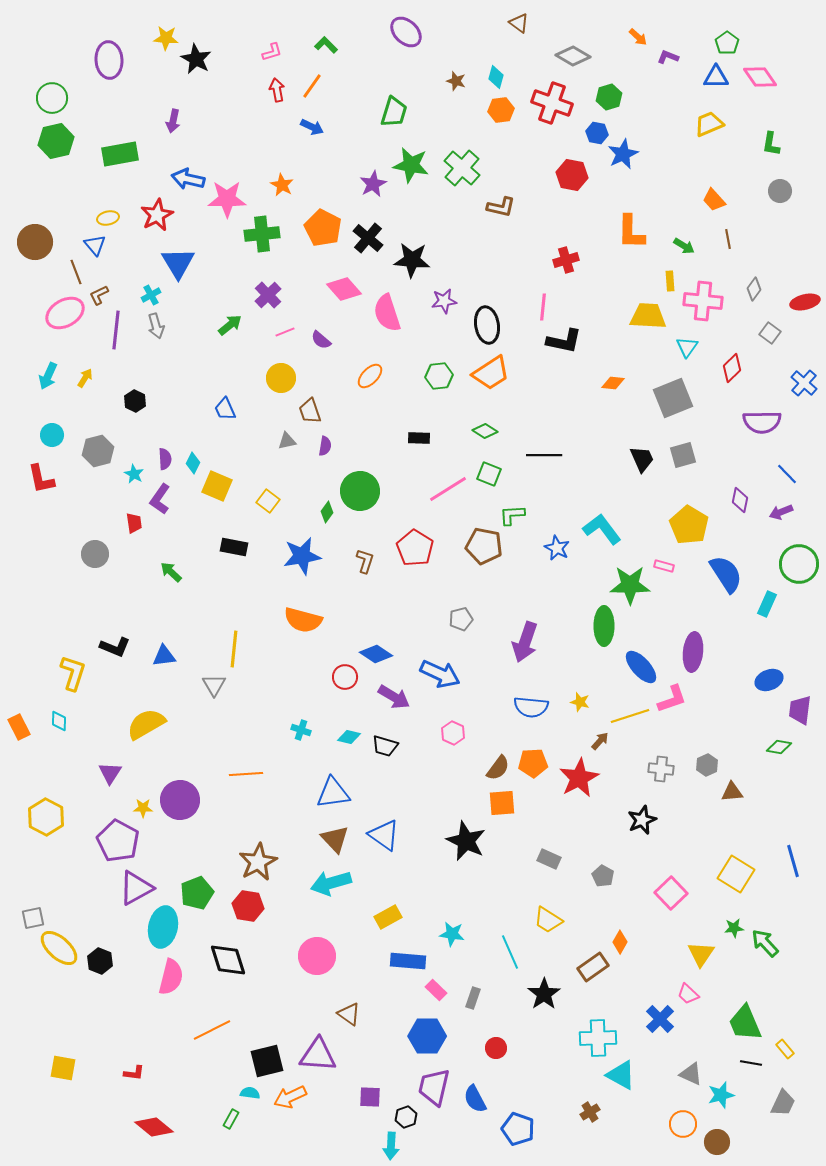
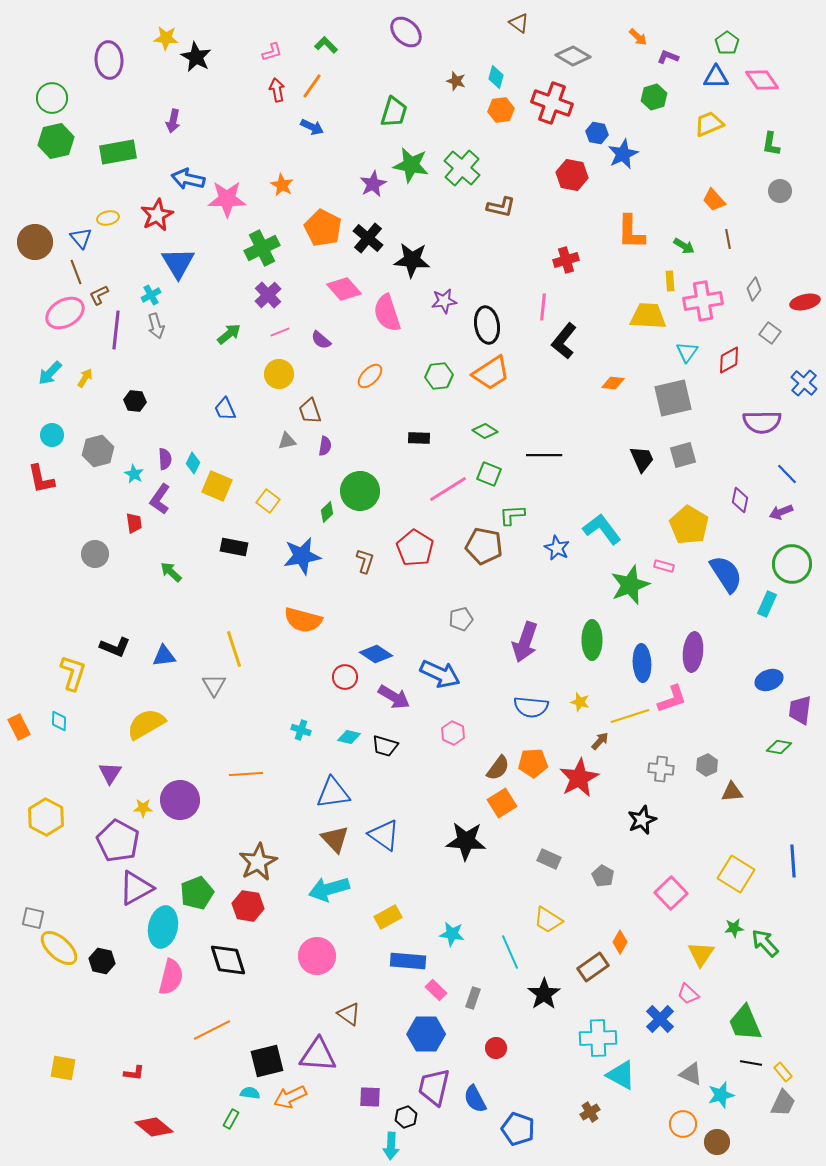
black star at (196, 59): moved 2 px up
pink diamond at (760, 77): moved 2 px right, 3 px down
green hexagon at (609, 97): moved 45 px right
green rectangle at (120, 154): moved 2 px left, 2 px up
green cross at (262, 234): moved 14 px down; rotated 20 degrees counterclockwise
blue triangle at (95, 245): moved 14 px left, 7 px up
pink cross at (703, 301): rotated 15 degrees counterclockwise
green arrow at (230, 325): moved 1 px left, 9 px down
pink line at (285, 332): moved 5 px left
black L-shape at (564, 341): rotated 117 degrees clockwise
cyan triangle at (687, 347): moved 5 px down
red diamond at (732, 368): moved 3 px left, 8 px up; rotated 16 degrees clockwise
cyan arrow at (48, 376): moved 2 px right, 3 px up; rotated 20 degrees clockwise
yellow circle at (281, 378): moved 2 px left, 4 px up
gray square at (673, 398): rotated 9 degrees clockwise
black hexagon at (135, 401): rotated 20 degrees counterclockwise
green diamond at (327, 512): rotated 10 degrees clockwise
green circle at (799, 564): moved 7 px left
green star at (630, 585): rotated 21 degrees counterclockwise
green ellipse at (604, 626): moved 12 px left, 14 px down
yellow line at (234, 649): rotated 24 degrees counterclockwise
blue ellipse at (641, 667): moved 1 px right, 4 px up; rotated 39 degrees clockwise
orange square at (502, 803): rotated 28 degrees counterclockwise
black star at (466, 841): rotated 21 degrees counterclockwise
blue line at (793, 861): rotated 12 degrees clockwise
cyan arrow at (331, 883): moved 2 px left, 6 px down
gray square at (33, 918): rotated 25 degrees clockwise
black hexagon at (100, 961): moved 2 px right; rotated 10 degrees counterclockwise
blue hexagon at (427, 1036): moved 1 px left, 2 px up
yellow rectangle at (785, 1049): moved 2 px left, 23 px down
